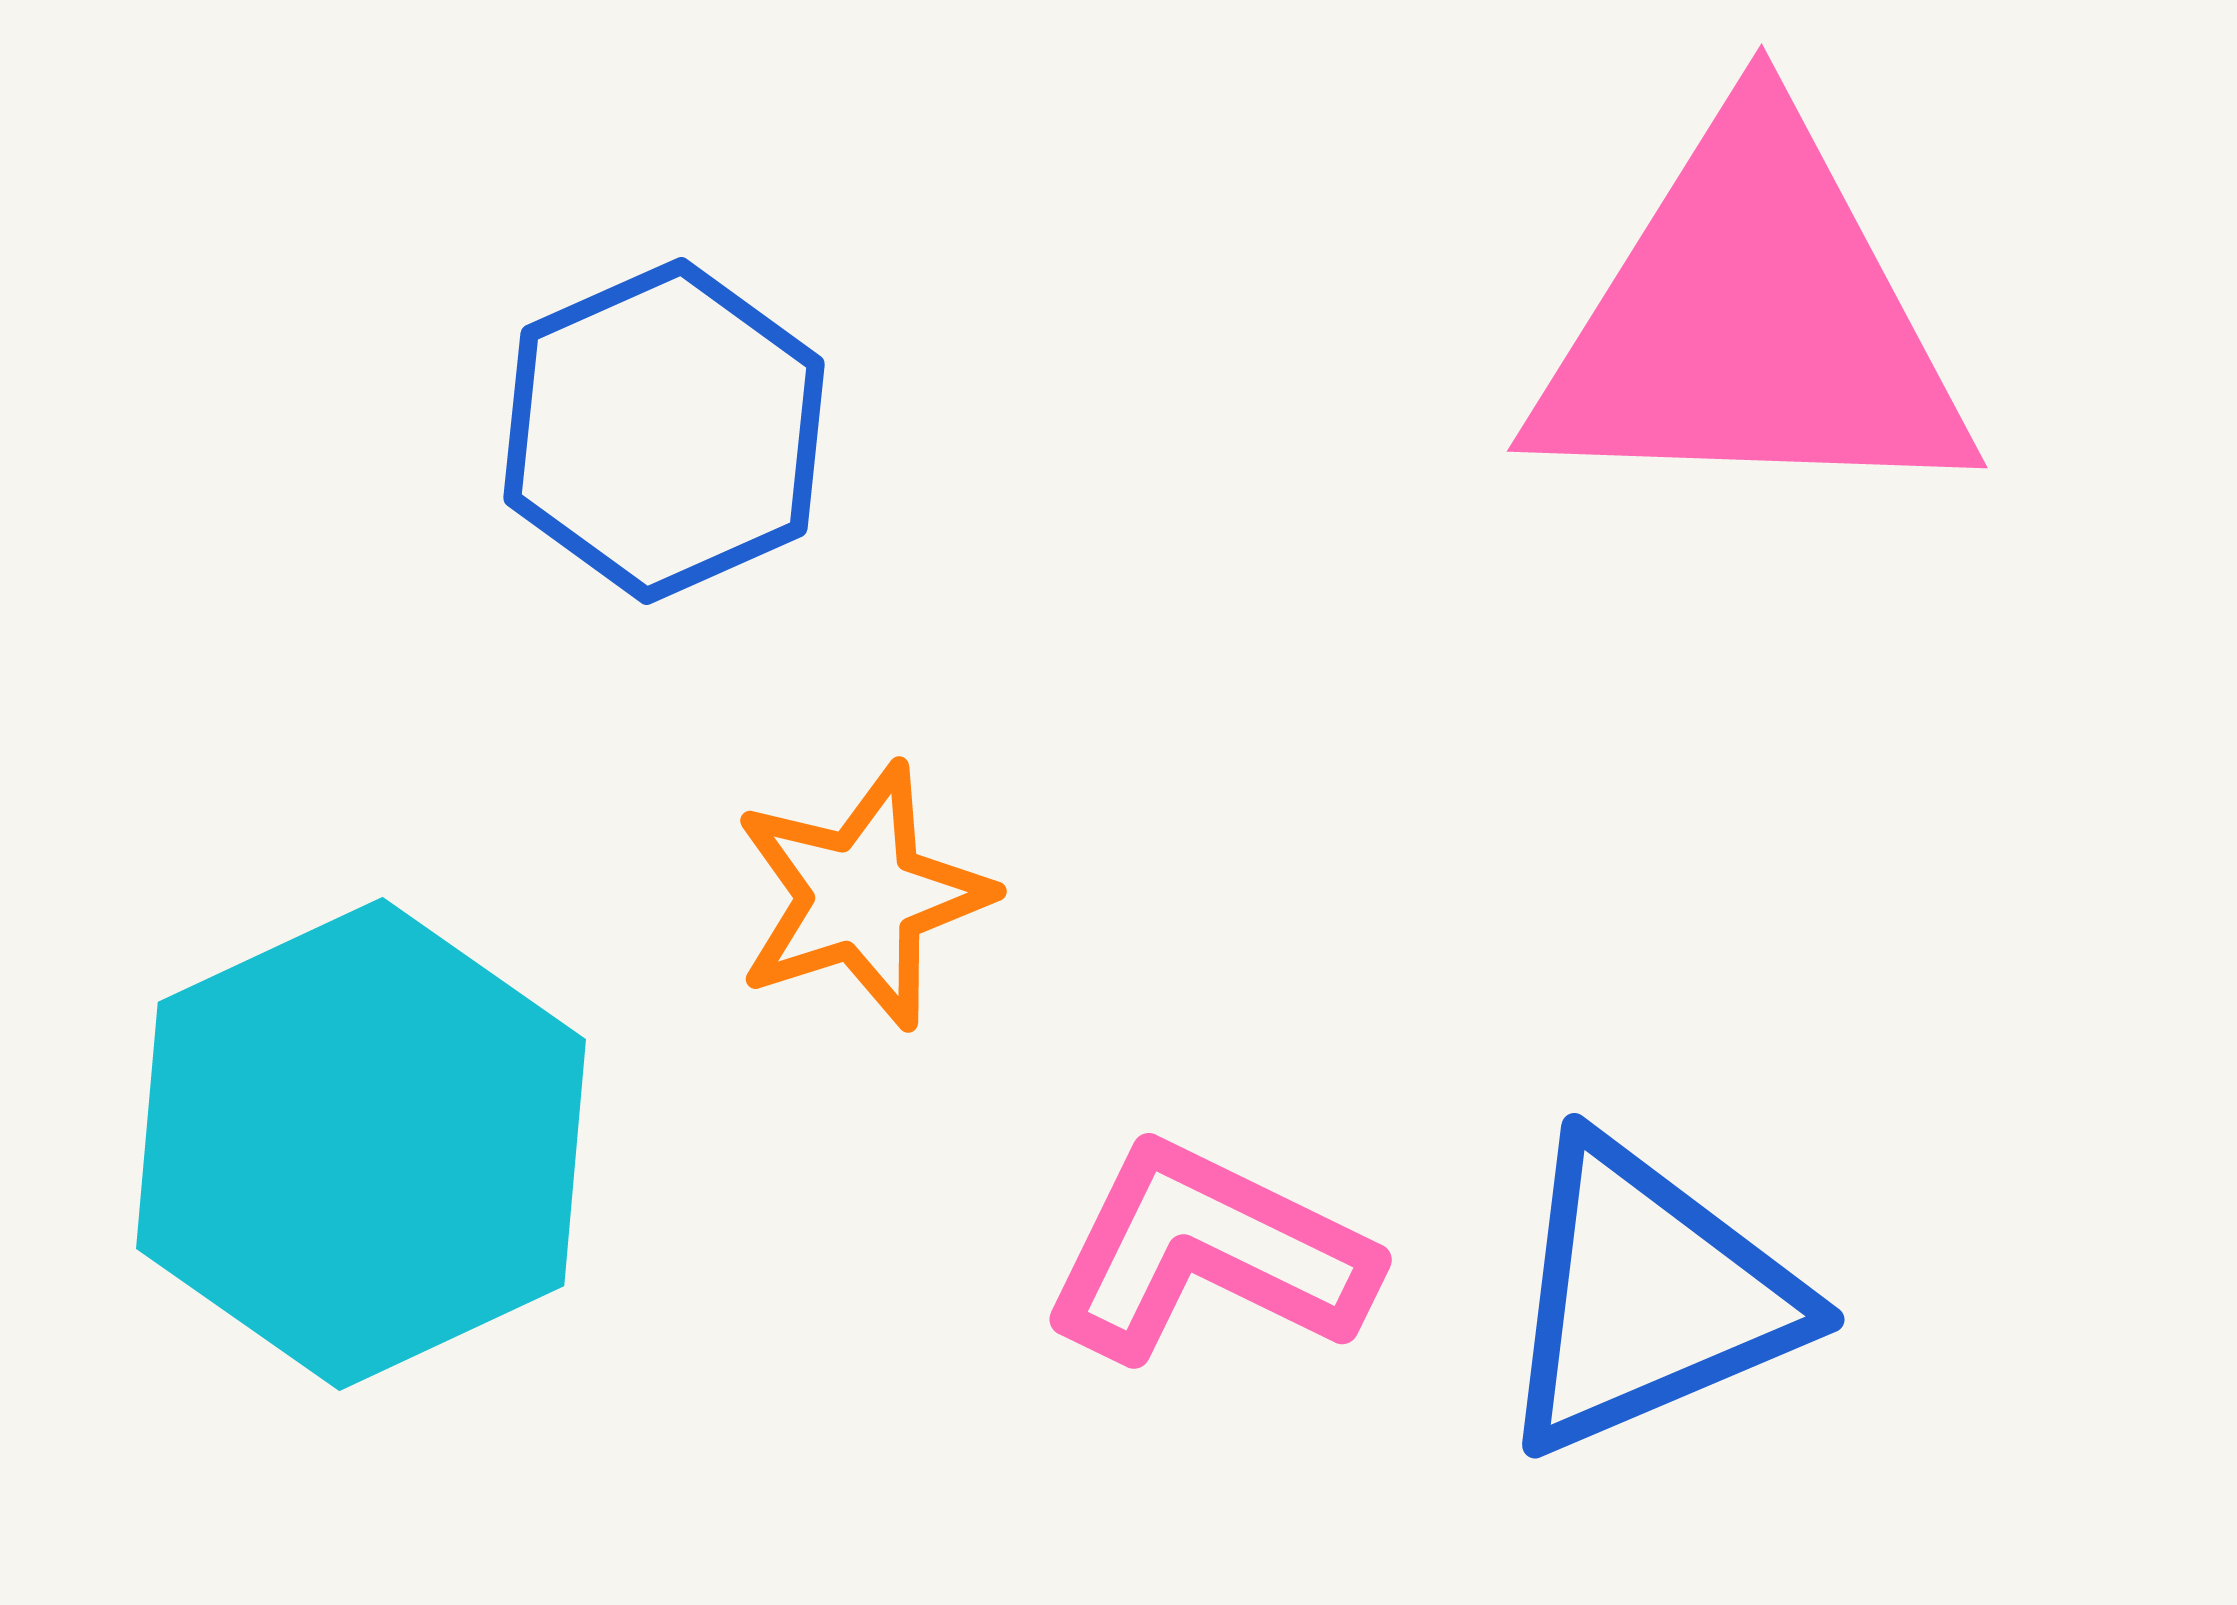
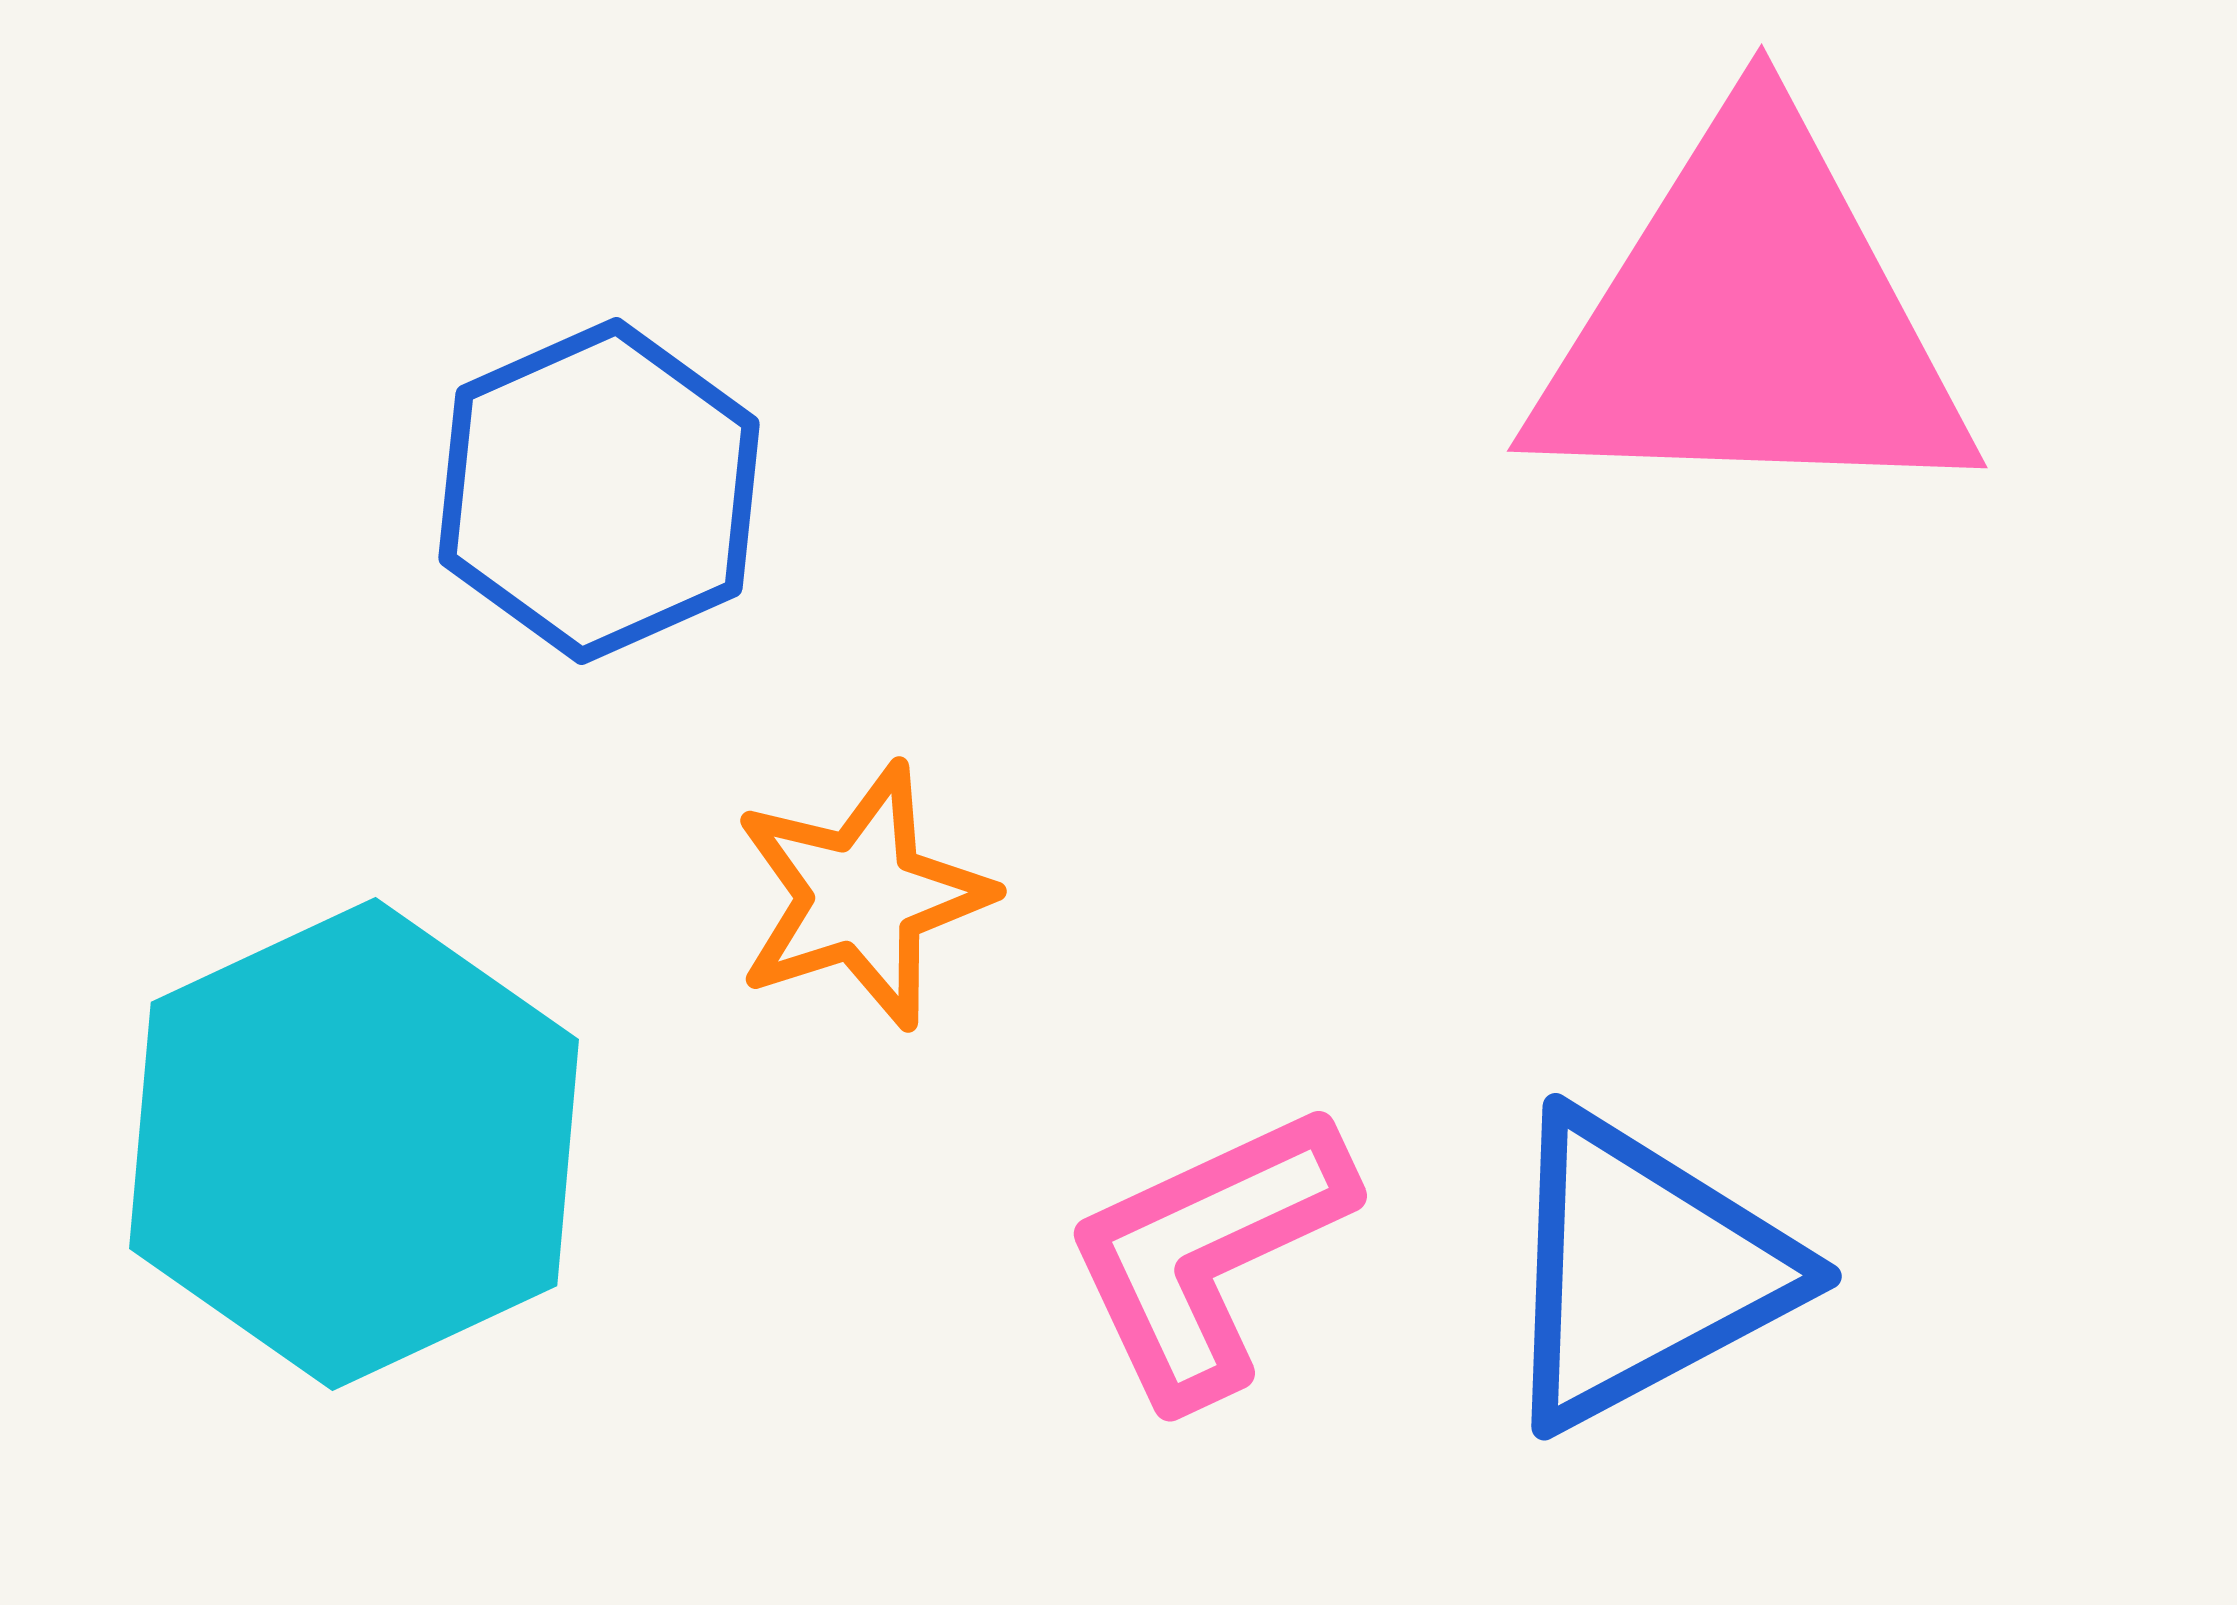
blue hexagon: moved 65 px left, 60 px down
cyan hexagon: moved 7 px left
pink L-shape: rotated 51 degrees counterclockwise
blue triangle: moved 4 px left, 27 px up; rotated 5 degrees counterclockwise
